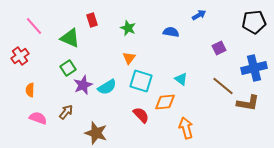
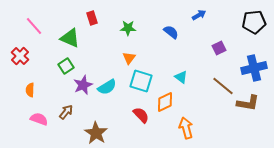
red rectangle: moved 2 px up
green star: rotated 21 degrees counterclockwise
blue semicircle: rotated 28 degrees clockwise
red cross: rotated 12 degrees counterclockwise
green square: moved 2 px left, 2 px up
cyan triangle: moved 2 px up
orange diamond: rotated 20 degrees counterclockwise
pink semicircle: moved 1 px right, 1 px down
brown star: rotated 15 degrees clockwise
